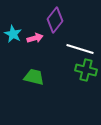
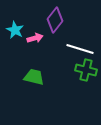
cyan star: moved 2 px right, 4 px up
